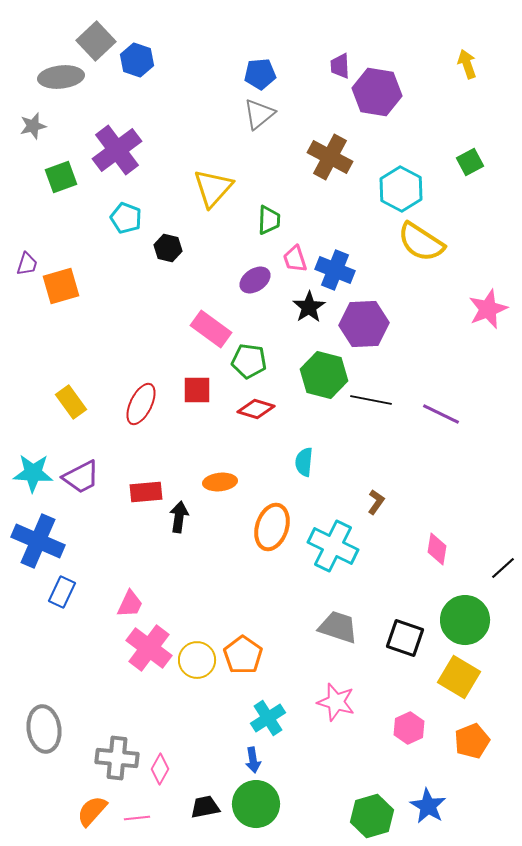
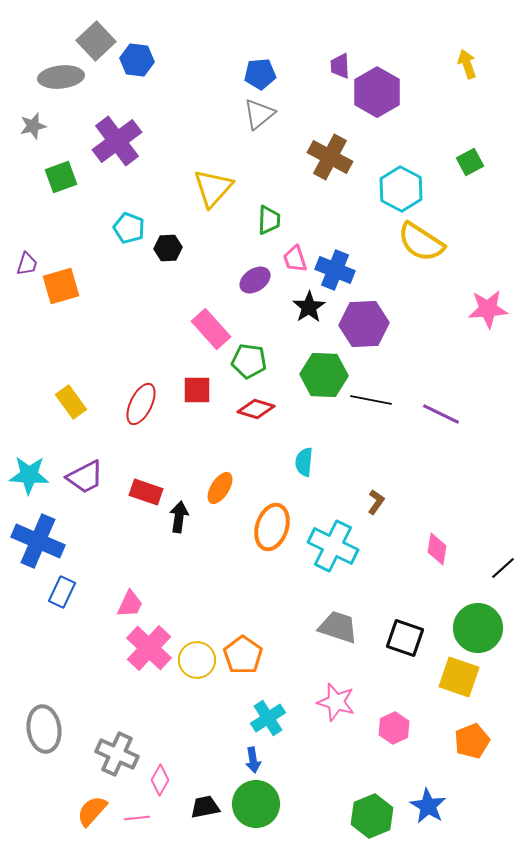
blue hexagon at (137, 60): rotated 12 degrees counterclockwise
purple hexagon at (377, 92): rotated 21 degrees clockwise
purple cross at (117, 150): moved 9 px up
cyan pentagon at (126, 218): moved 3 px right, 10 px down
black hexagon at (168, 248): rotated 16 degrees counterclockwise
pink star at (488, 309): rotated 18 degrees clockwise
pink rectangle at (211, 329): rotated 12 degrees clockwise
green hexagon at (324, 375): rotated 12 degrees counterclockwise
cyan star at (33, 473): moved 4 px left, 2 px down
purple trapezoid at (81, 477): moved 4 px right
orange ellipse at (220, 482): moved 6 px down; rotated 52 degrees counterclockwise
red rectangle at (146, 492): rotated 24 degrees clockwise
green circle at (465, 620): moved 13 px right, 8 px down
pink cross at (149, 648): rotated 6 degrees clockwise
yellow square at (459, 677): rotated 12 degrees counterclockwise
pink hexagon at (409, 728): moved 15 px left
gray cross at (117, 758): moved 4 px up; rotated 18 degrees clockwise
pink diamond at (160, 769): moved 11 px down
green hexagon at (372, 816): rotated 6 degrees counterclockwise
